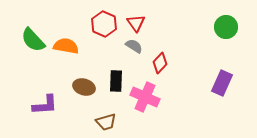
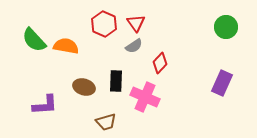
green semicircle: moved 1 px right
gray semicircle: rotated 114 degrees clockwise
